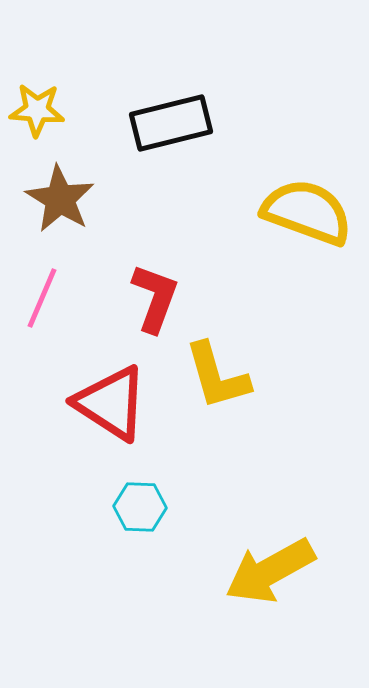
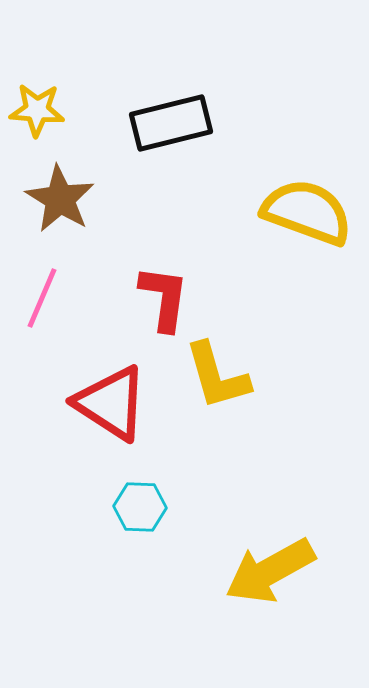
red L-shape: moved 9 px right; rotated 12 degrees counterclockwise
